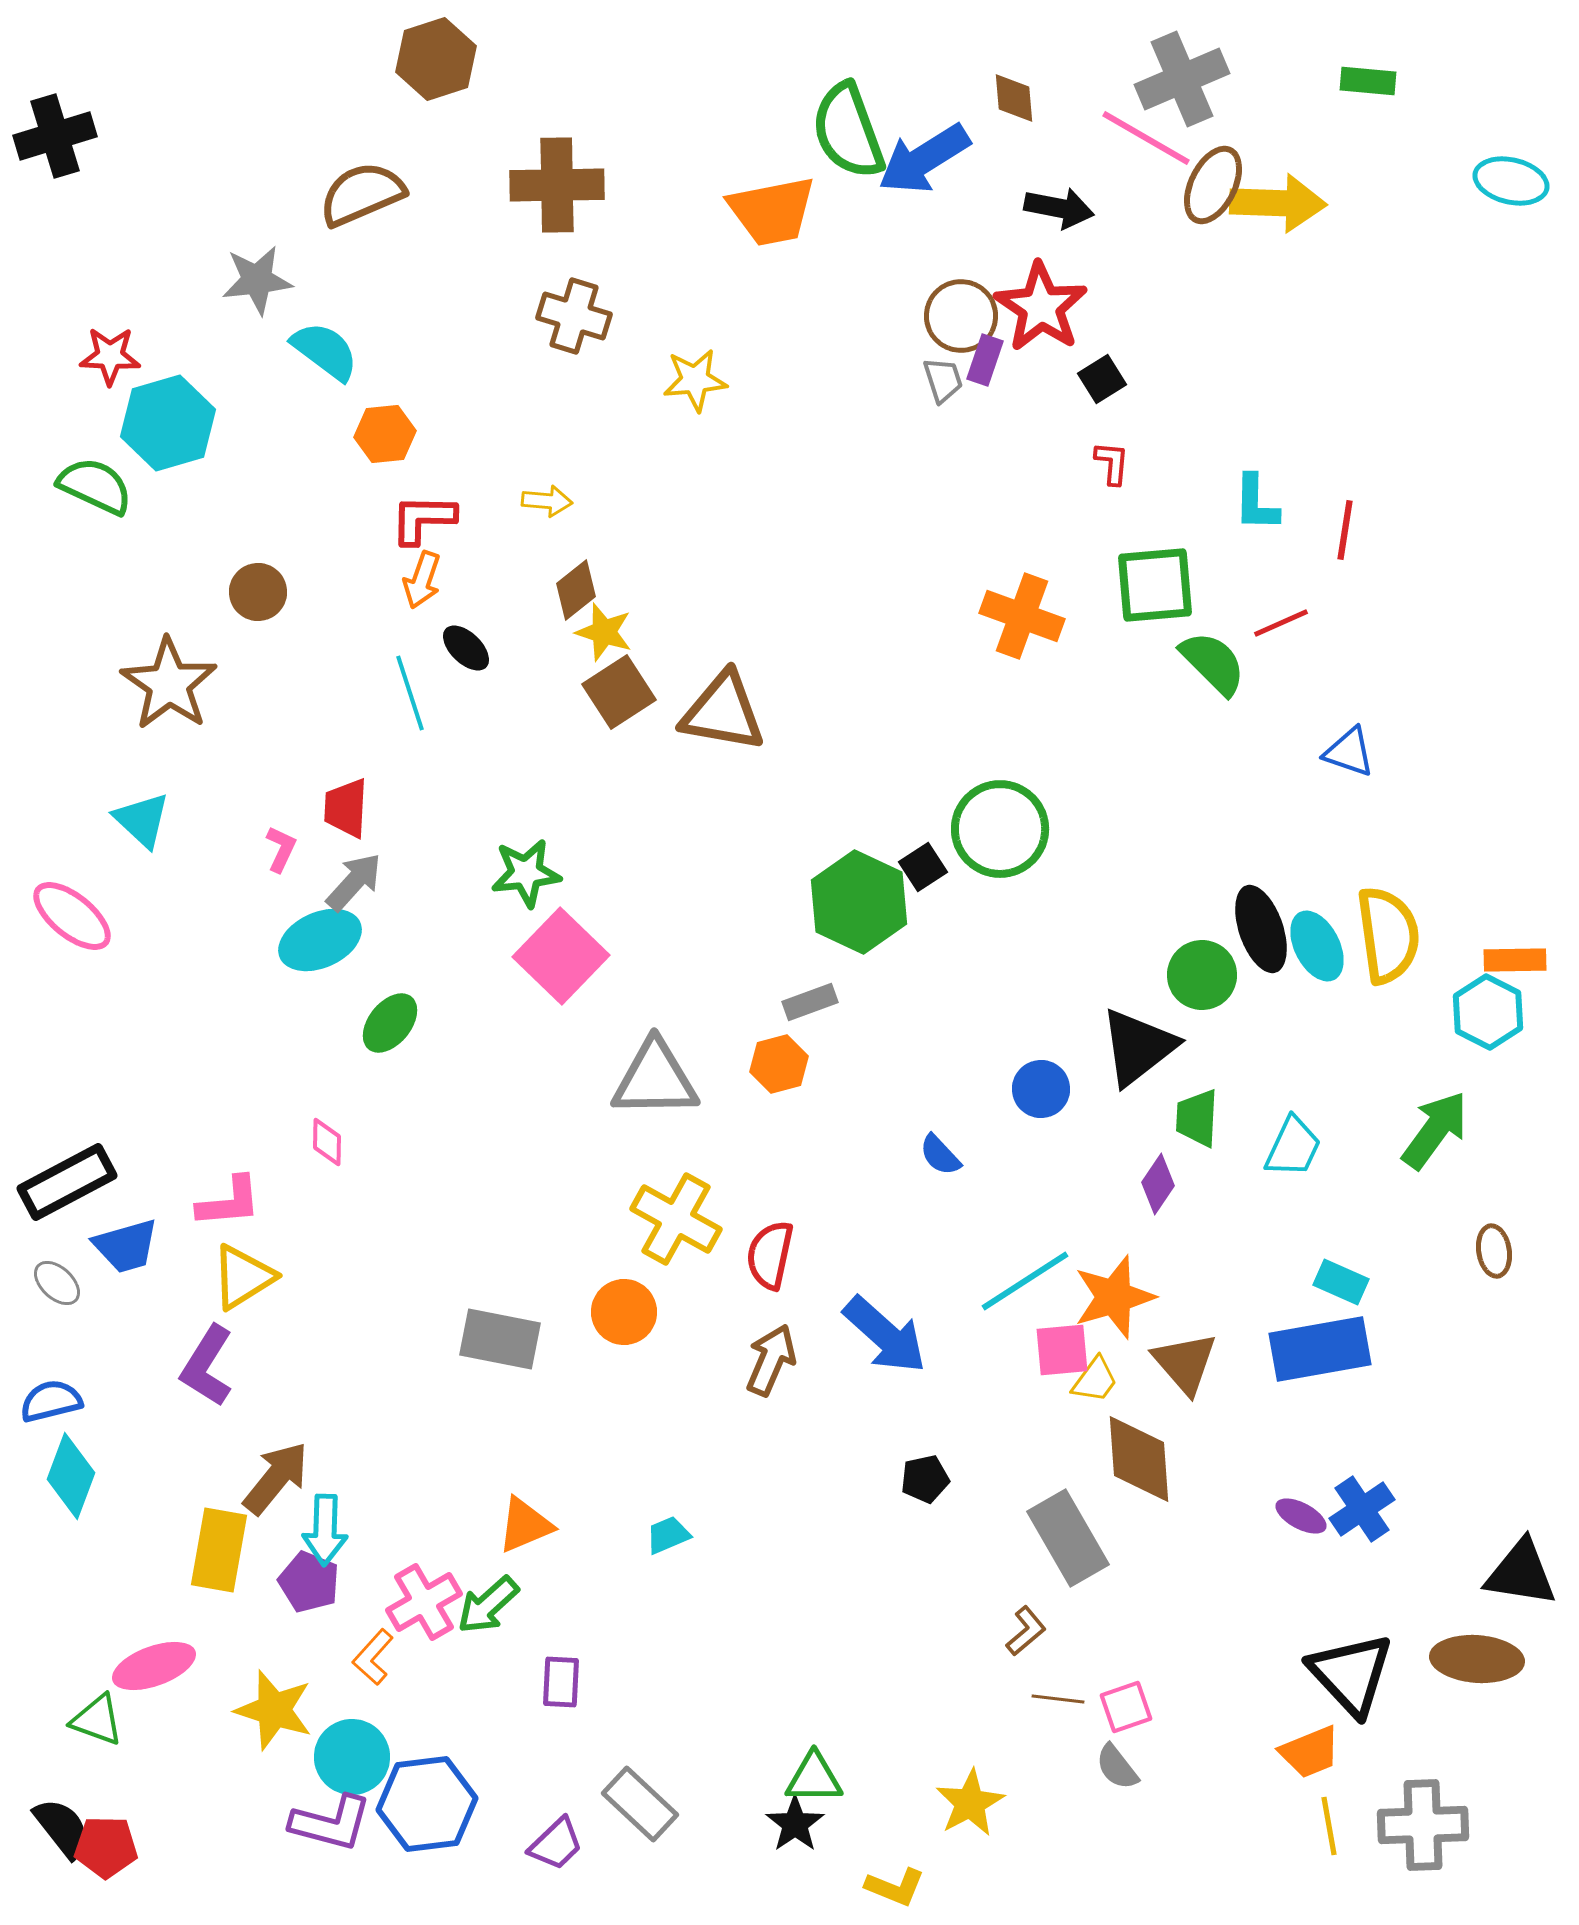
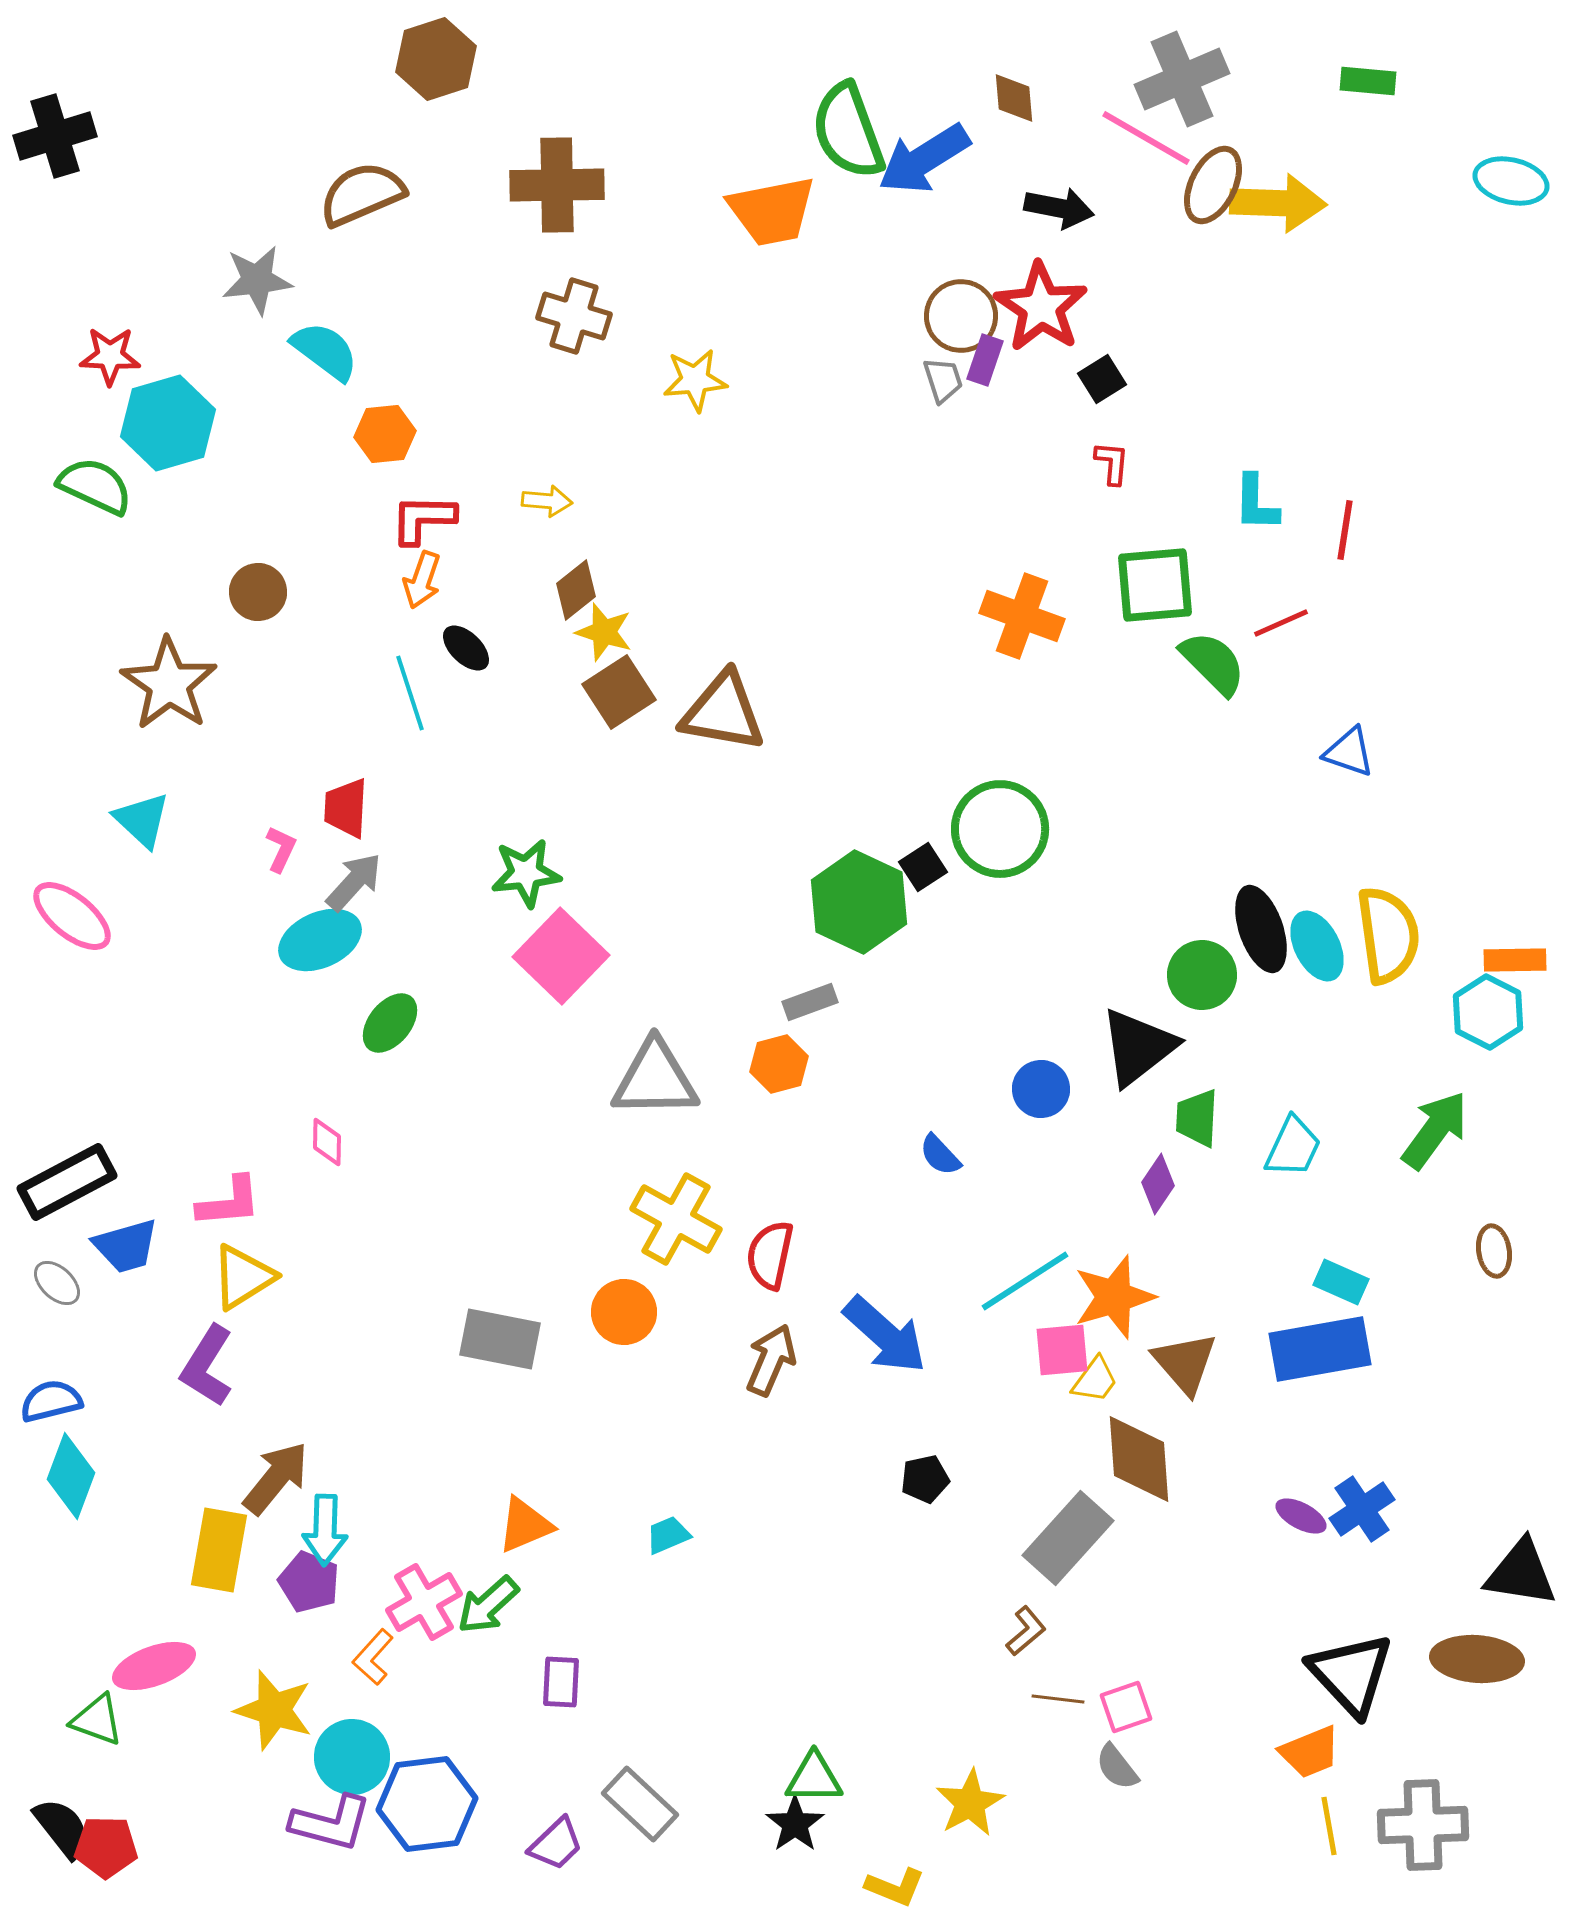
gray rectangle at (1068, 1538): rotated 72 degrees clockwise
